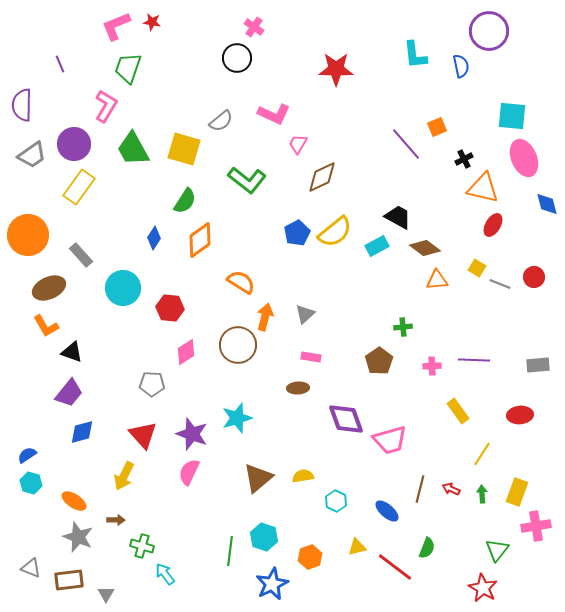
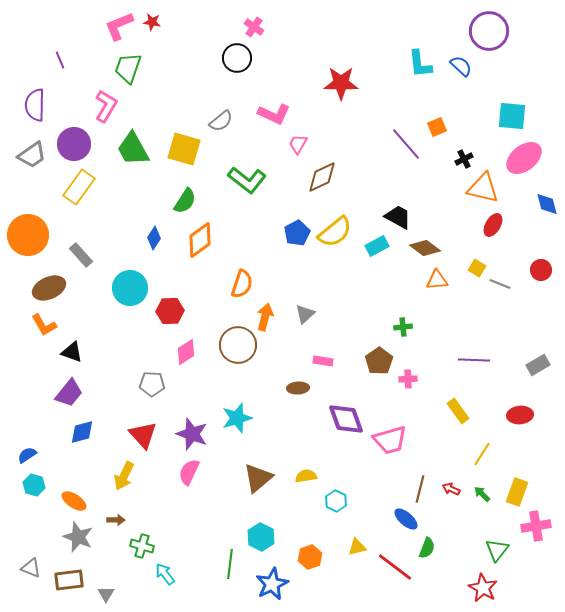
pink L-shape at (116, 26): moved 3 px right
cyan L-shape at (415, 55): moved 5 px right, 9 px down
purple line at (60, 64): moved 4 px up
blue semicircle at (461, 66): rotated 35 degrees counterclockwise
red star at (336, 69): moved 5 px right, 14 px down
purple semicircle at (22, 105): moved 13 px right
pink ellipse at (524, 158): rotated 75 degrees clockwise
red circle at (534, 277): moved 7 px right, 7 px up
orange semicircle at (241, 282): moved 1 px right, 2 px down; rotated 76 degrees clockwise
cyan circle at (123, 288): moved 7 px right
red hexagon at (170, 308): moved 3 px down; rotated 8 degrees counterclockwise
orange L-shape at (46, 326): moved 2 px left, 1 px up
pink rectangle at (311, 357): moved 12 px right, 4 px down
gray rectangle at (538, 365): rotated 25 degrees counterclockwise
pink cross at (432, 366): moved 24 px left, 13 px down
yellow semicircle at (303, 476): moved 3 px right
cyan hexagon at (31, 483): moved 3 px right, 2 px down
green arrow at (482, 494): rotated 42 degrees counterclockwise
blue ellipse at (387, 511): moved 19 px right, 8 px down
cyan hexagon at (264, 537): moved 3 px left; rotated 8 degrees clockwise
green line at (230, 551): moved 13 px down
